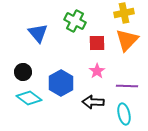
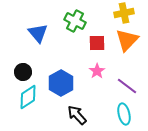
purple line: rotated 35 degrees clockwise
cyan diamond: moved 1 px left, 1 px up; rotated 70 degrees counterclockwise
black arrow: moved 16 px left, 13 px down; rotated 45 degrees clockwise
